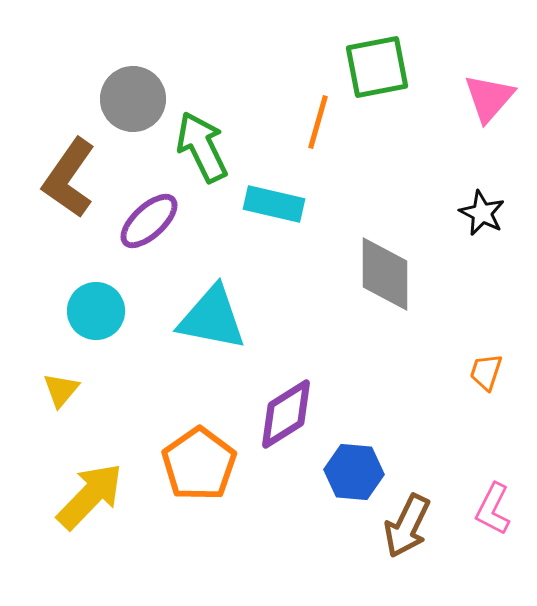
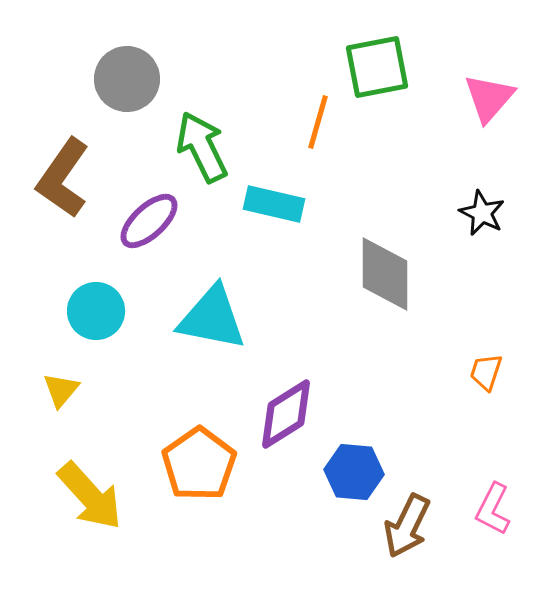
gray circle: moved 6 px left, 20 px up
brown L-shape: moved 6 px left
yellow arrow: rotated 94 degrees clockwise
